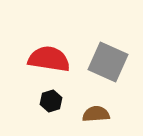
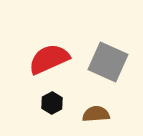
red semicircle: rotated 33 degrees counterclockwise
black hexagon: moved 1 px right, 2 px down; rotated 10 degrees counterclockwise
